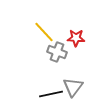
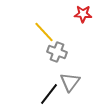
red star: moved 7 px right, 24 px up
gray triangle: moved 3 px left, 5 px up
black line: moved 2 px left; rotated 40 degrees counterclockwise
